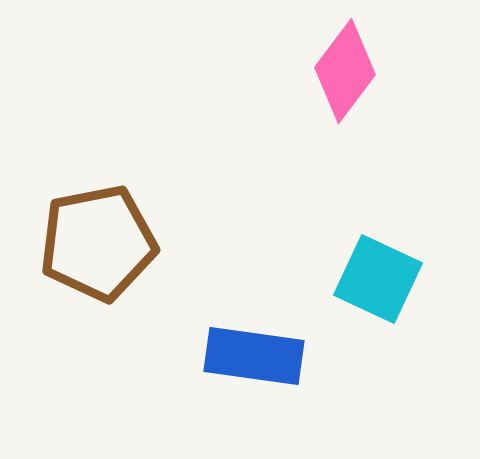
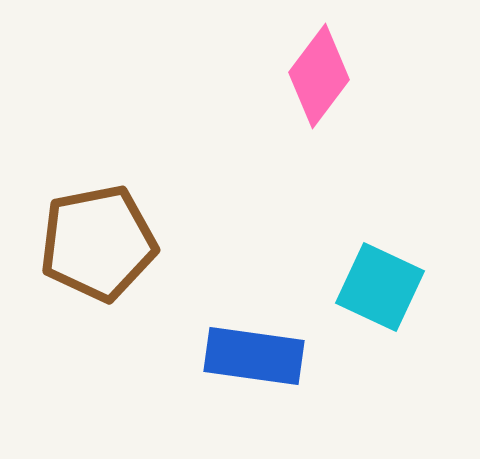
pink diamond: moved 26 px left, 5 px down
cyan square: moved 2 px right, 8 px down
